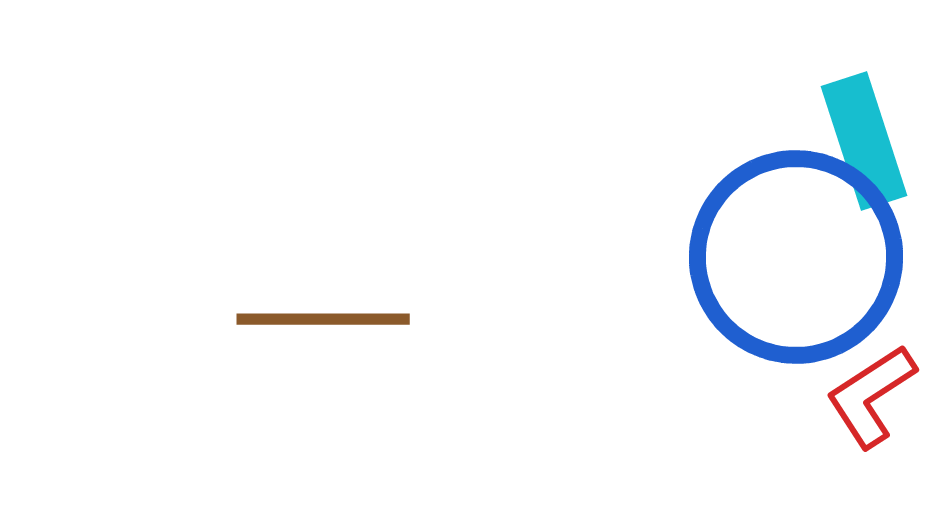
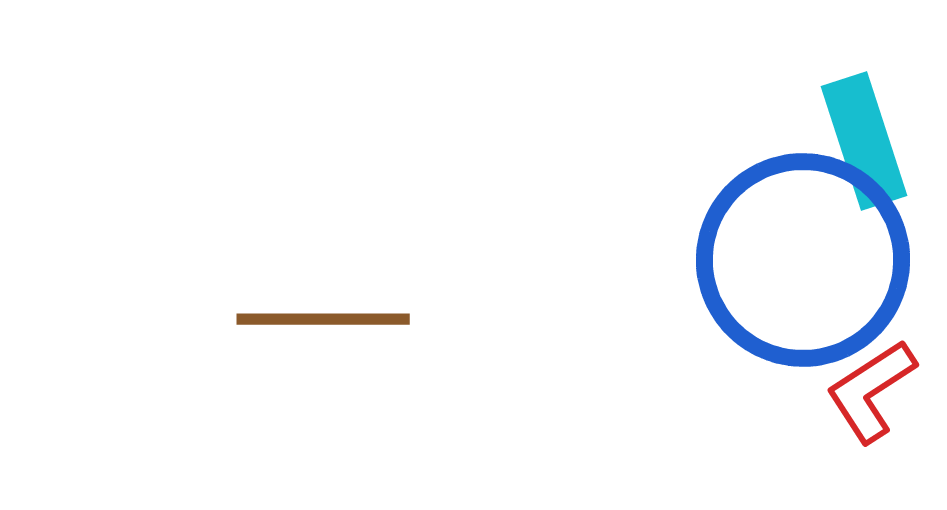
blue circle: moved 7 px right, 3 px down
red L-shape: moved 5 px up
